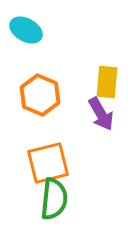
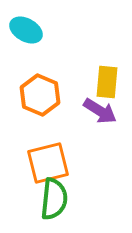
purple arrow: moved 1 px left, 3 px up; rotated 28 degrees counterclockwise
